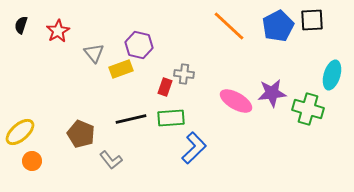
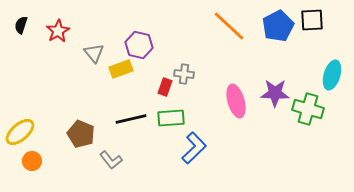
purple star: moved 3 px right; rotated 8 degrees clockwise
pink ellipse: rotated 44 degrees clockwise
